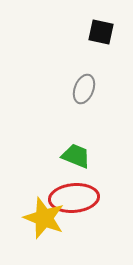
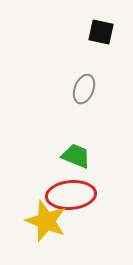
red ellipse: moved 3 px left, 3 px up
yellow star: moved 2 px right, 3 px down
